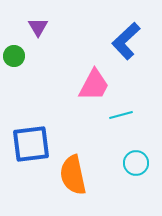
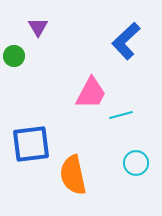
pink trapezoid: moved 3 px left, 8 px down
